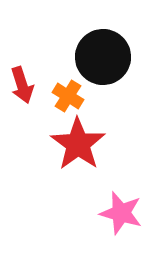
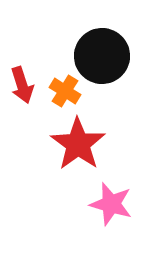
black circle: moved 1 px left, 1 px up
orange cross: moved 3 px left, 5 px up
pink star: moved 10 px left, 9 px up
